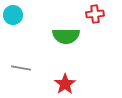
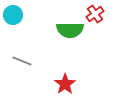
red cross: rotated 30 degrees counterclockwise
green semicircle: moved 4 px right, 6 px up
gray line: moved 1 px right, 7 px up; rotated 12 degrees clockwise
